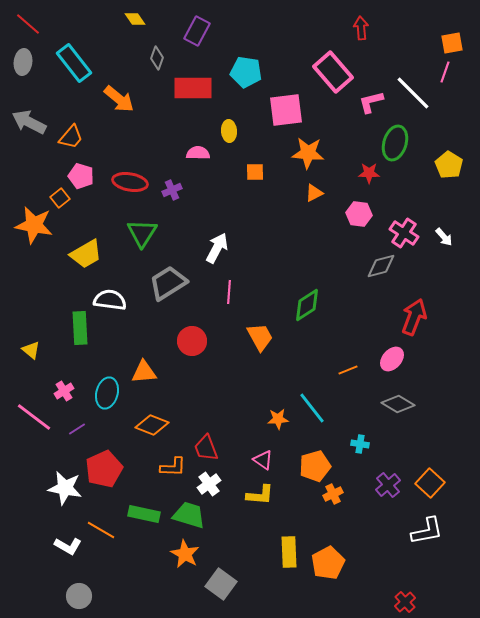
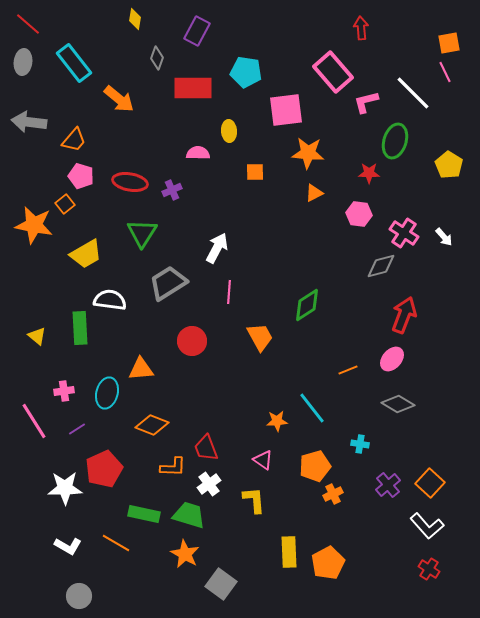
yellow diamond at (135, 19): rotated 45 degrees clockwise
orange square at (452, 43): moved 3 px left
pink line at (445, 72): rotated 45 degrees counterclockwise
pink L-shape at (371, 102): moved 5 px left
gray arrow at (29, 122): rotated 20 degrees counterclockwise
orange trapezoid at (71, 137): moved 3 px right, 3 px down
green ellipse at (395, 143): moved 2 px up
orange square at (60, 198): moved 5 px right, 6 px down
red arrow at (414, 317): moved 10 px left, 2 px up
yellow triangle at (31, 350): moved 6 px right, 14 px up
orange triangle at (144, 372): moved 3 px left, 3 px up
pink cross at (64, 391): rotated 24 degrees clockwise
pink line at (34, 417): moved 4 px down; rotated 21 degrees clockwise
orange star at (278, 419): moved 1 px left, 2 px down
white star at (65, 488): rotated 12 degrees counterclockwise
yellow L-shape at (260, 495): moved 6 px left, 5 px down; rotated 100 degrees counterclockwise
orange line at (101, 530): moved 15 px right, 13 px down
white L-shape at (427, 531): moved 5 px up; rotated 60 degrees clockwise
red cross at (405, 602): moved 24 px right, 33 px up; rotated 15 degrees counterclockwise
